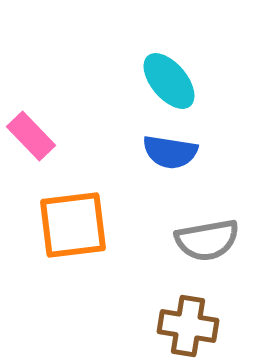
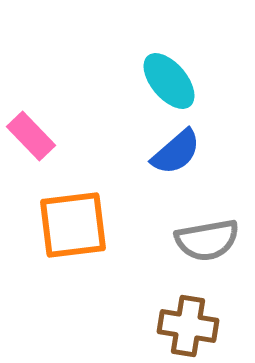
blue semicircle: moved 6 px right; rotated 50 degrees counterclockwise
